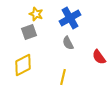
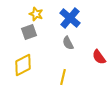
blue cross: rotated 20 degrees counterclockwise
